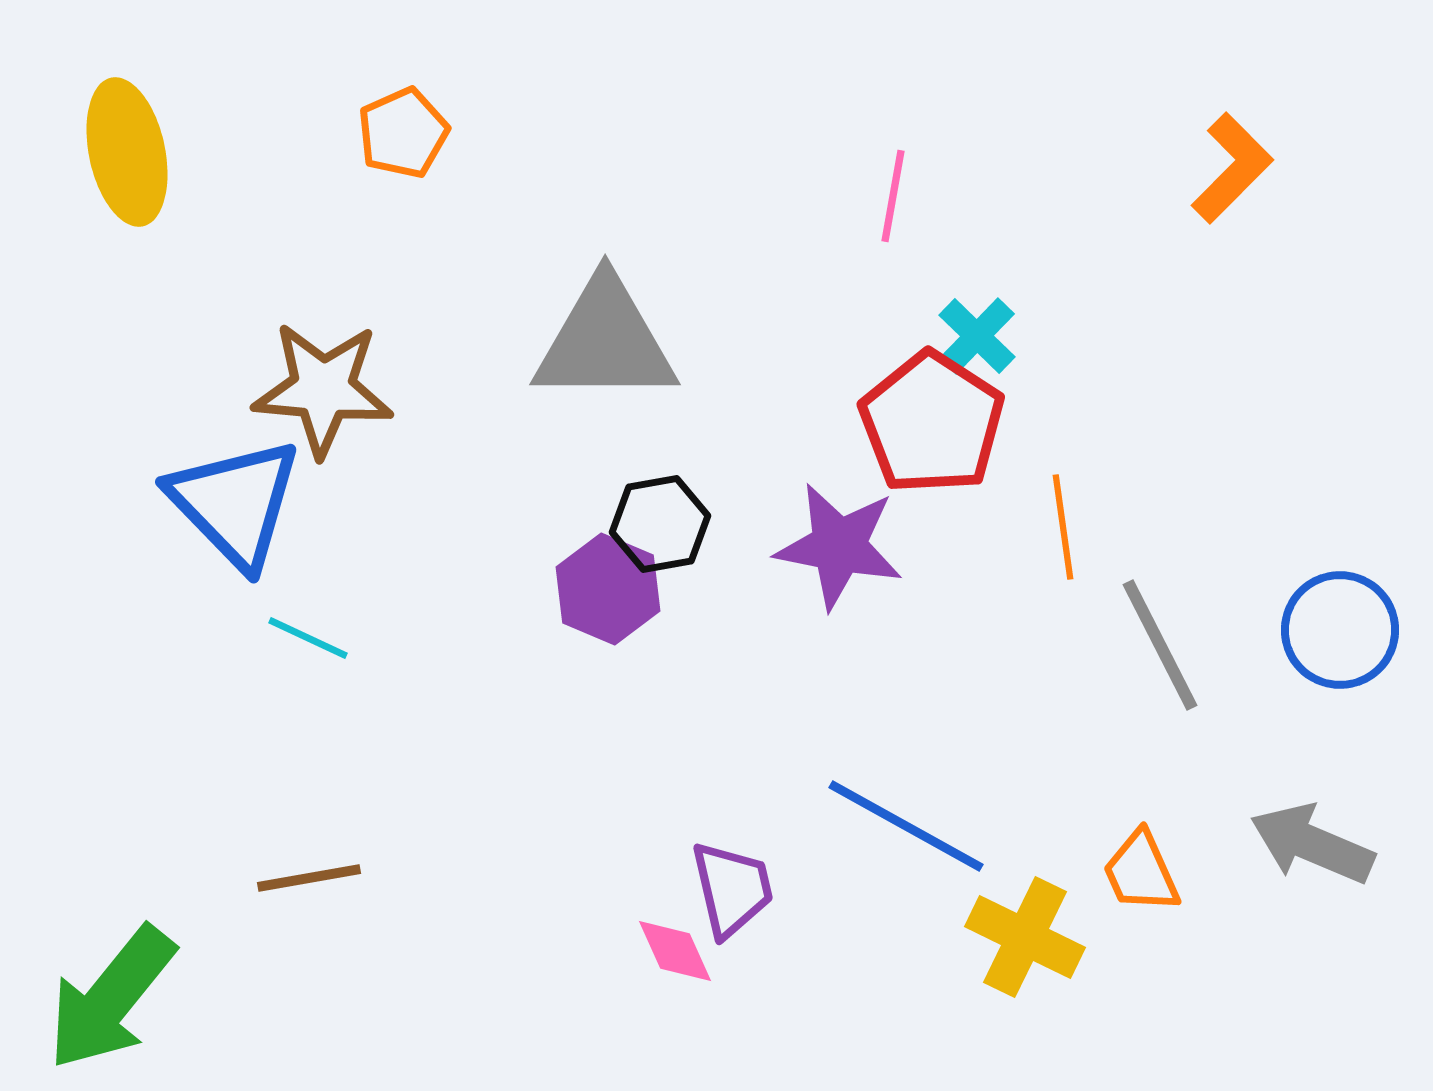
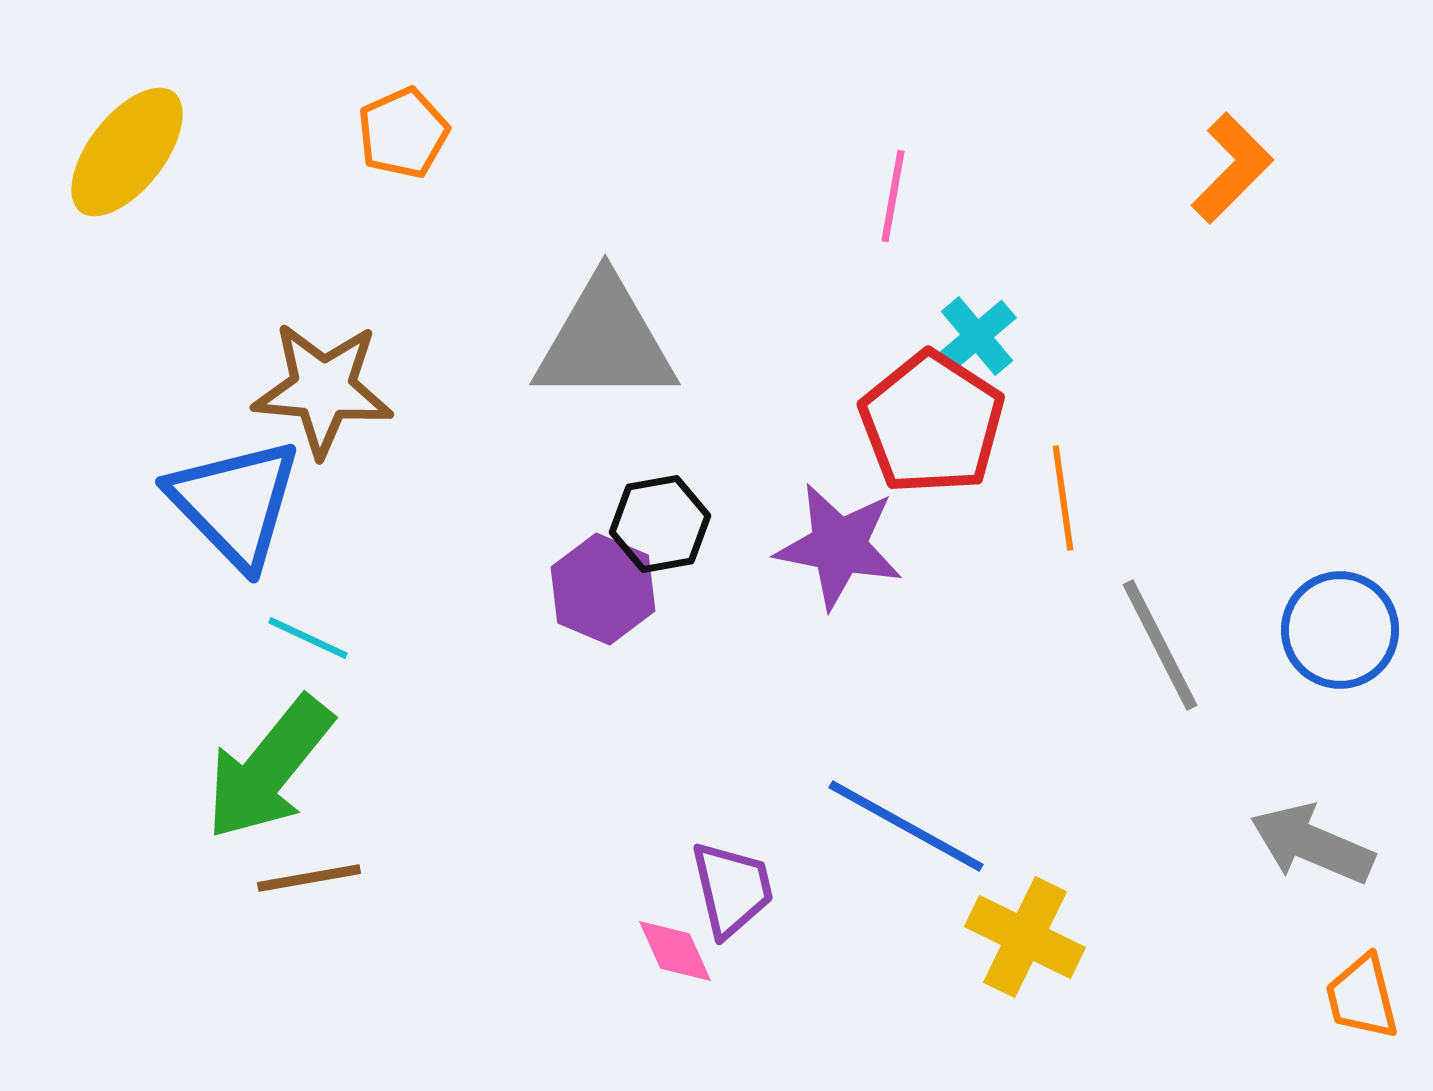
yellow ellipse: rotated 50 degrees clockwise
cyan cross: rotated 6 degrees clockwise
orange line: moved 29 px up
purple hexagon: moved 5 px left
orange trapezoid: moved 221 px right, 125 px down; rotated 10 degrees clockwise
green arrow: moved 158 px right, 230 px up
